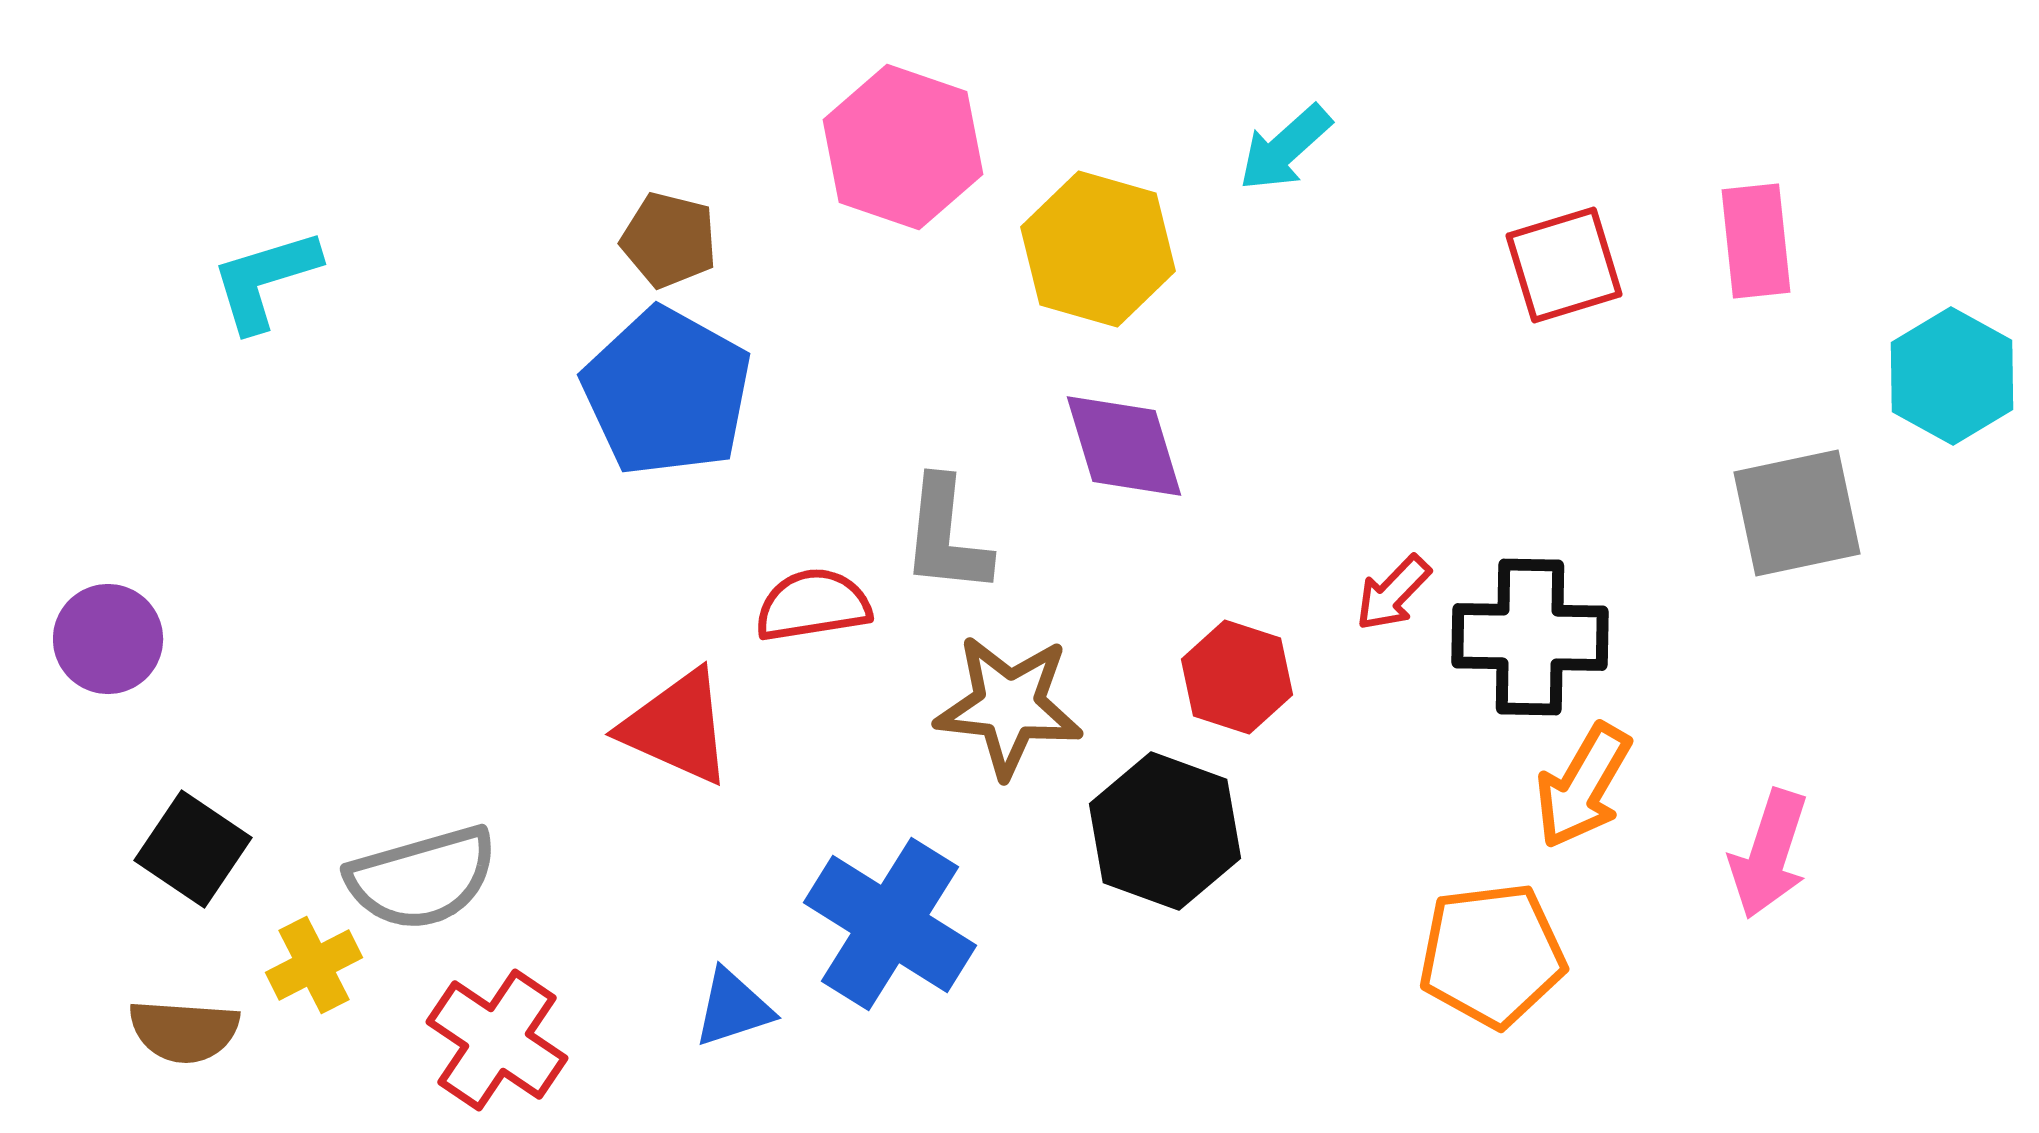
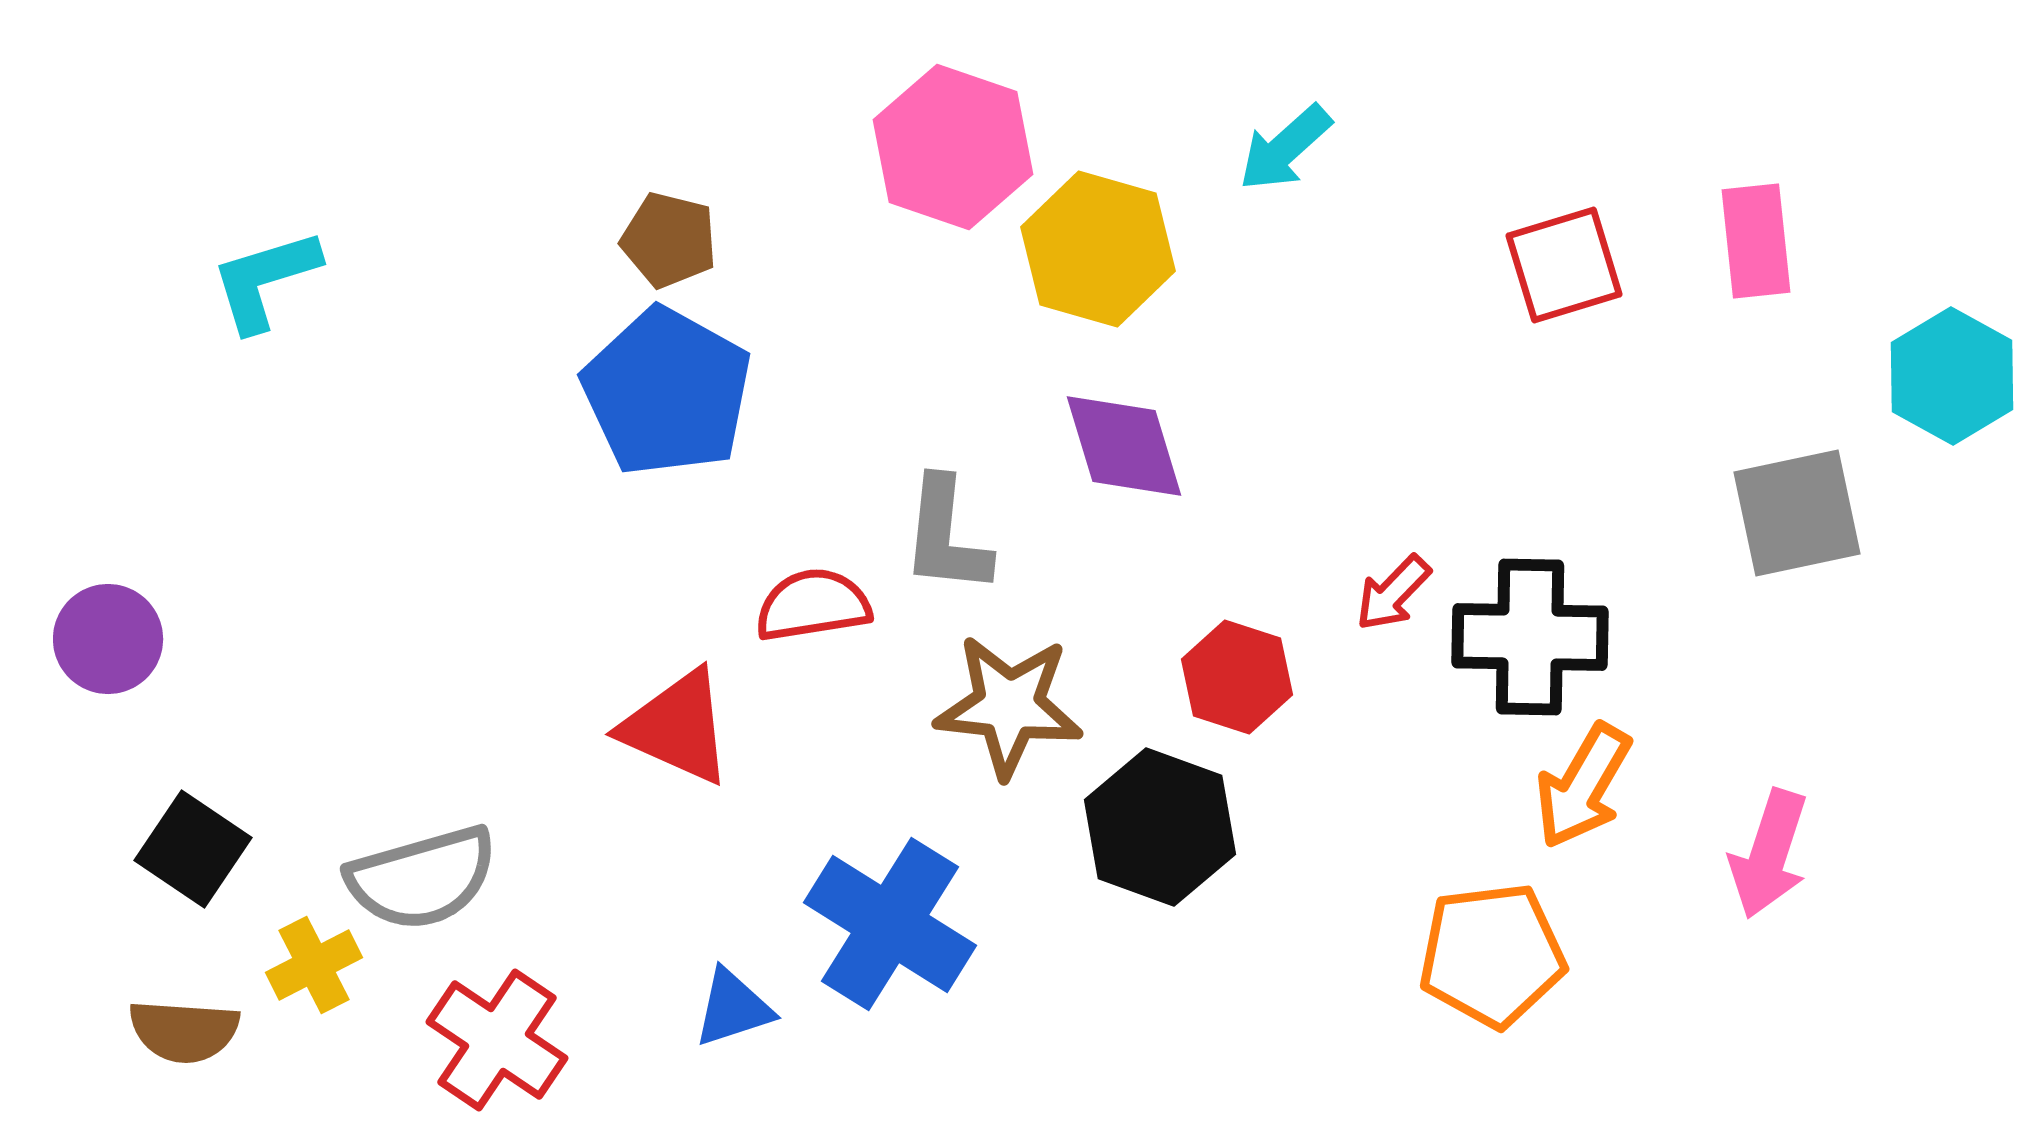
pink hexagon: moved 50 px right
black hexagon: moved 5 px left, 4 px up
